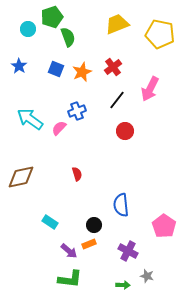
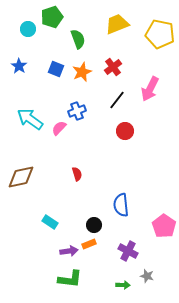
green semicircle: moved 10 px right, 2 px down
purple arrow: rotated 48 degrees counterclockwise
